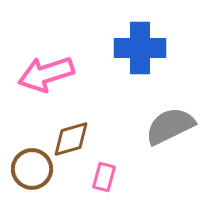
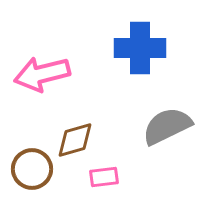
pink arrow: moved 4 px left; rotated 4 degrees clockwise
gray semicircle: moved 3 px left
brown diamond: moved 4 px right, 1 px down
pink rectangle: rotated 68 degrees clockwise
